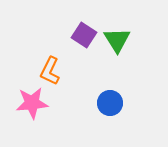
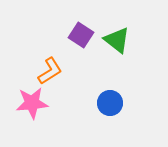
purple square: moved 3 px left
green triangle: rotated 20 degrees counterclockwise
orange L-shape: rotated 148 degrees counterclockwise
